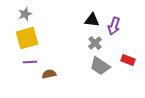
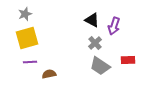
black triangle: rotated 21 degrees clockwise
red rectangle: rotated 24 degrees counterclockwise
